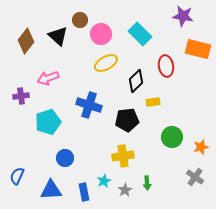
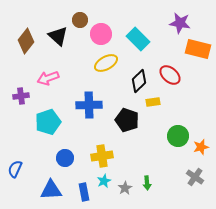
purple star: moved 3 px left, 7 px down
cyan rectangle: moved 2 px left, 5 px down
red ellipse: moved 4 px right, 9 px down; rotated 40 degrees counterclockwise
black diamond: moved 3 px right
blue cross: rotated 20 degrees counterclockwise
black pentagon: rotated 25 degrees clockwise
green circle: moved 6 px right, 1 px up
yellow cross: moved 21 px left
blue semicircle: moved 2 px left, 7 px up
gray star: moved 2 px up
